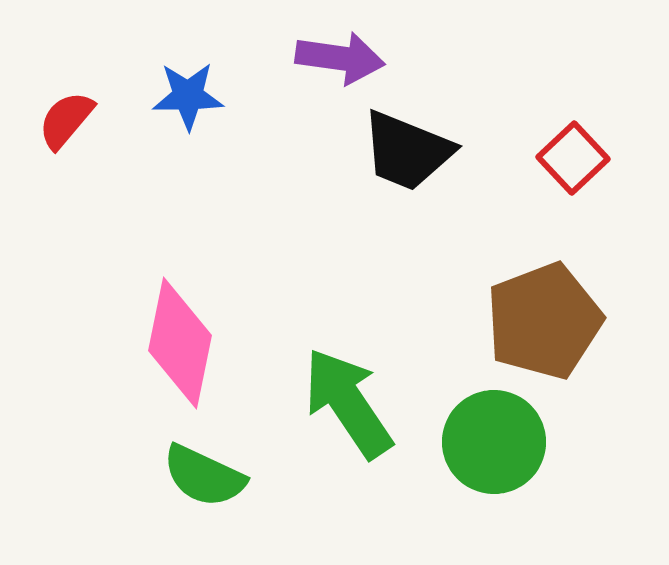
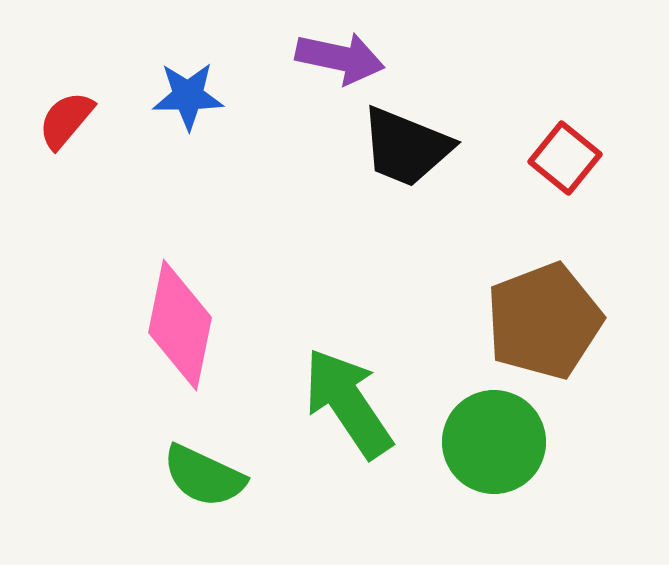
purple arrow: rotated 4 degrees clockwise
black trapezoid: moved 1 px left, 4 px up
red square: moved 8 px left; rotated 8 degrees counterclockwise
pink diamond: moved 18 px up
